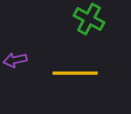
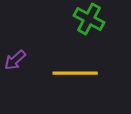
purple arrow: rotated 30 degrees counterclockwise
